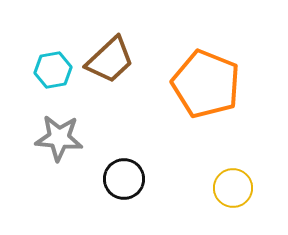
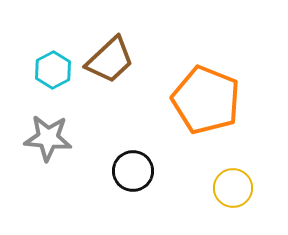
cyan hexagon: rotated 18 degrees counterclockwise
orange pentagon: moved 16 px down
gray star: moved 11 px left
black circle: moved 9 px right, 8 px up
